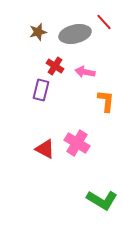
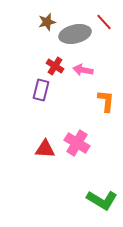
brown star: moved 9 px right, 10 px up
pink arrow: moved 2 px left, 2 px up
red triangle: rotated 25 degrees counterclockwise
